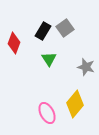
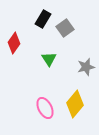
black rectangle: moved 12 px up
red diamond: rotated 15 degrees clockwise
gray star: rotated 30 degrees counterclockwise
pink ellipse: moved 2 px left, 5 px up
